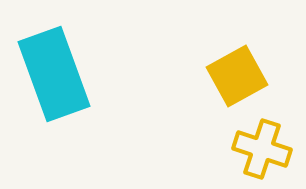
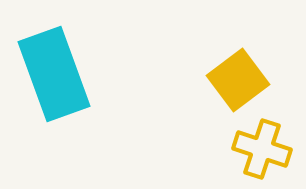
yellow square: moved 1 px right, 4 px down; rotated 8 degrees counterclockwise
